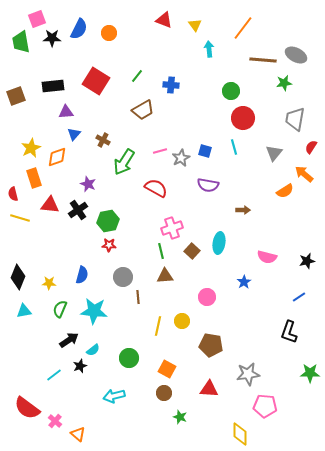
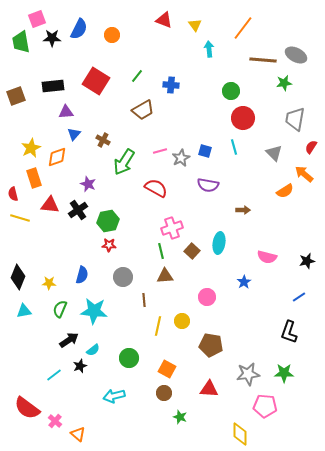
orange circle at (109, 33): moved 3 px right, 2 px down
gray triangle at (274, 153): rotated 24 degrees counterclockwise
brown line at (138, 297): moved 6 px right, 3 px down
green star at (310, 373): moved 26 px left
